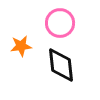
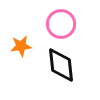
pink circle: moved 1 px right, 1 px down
